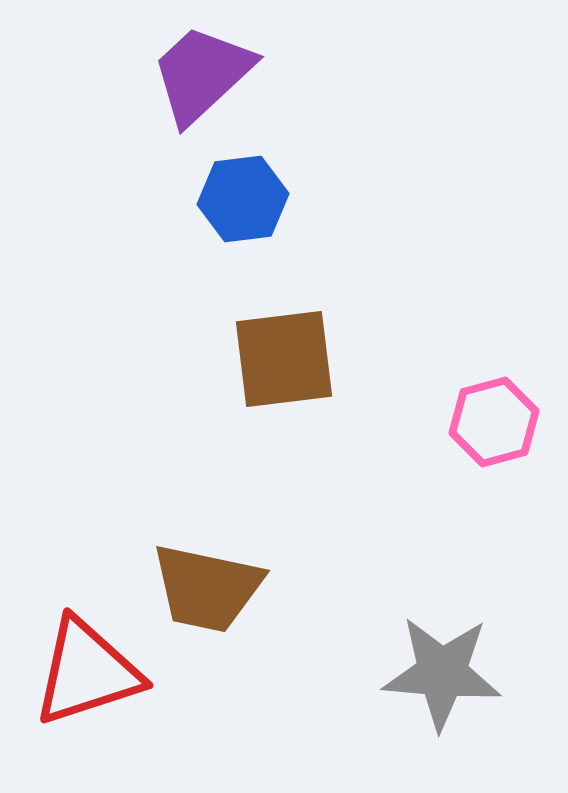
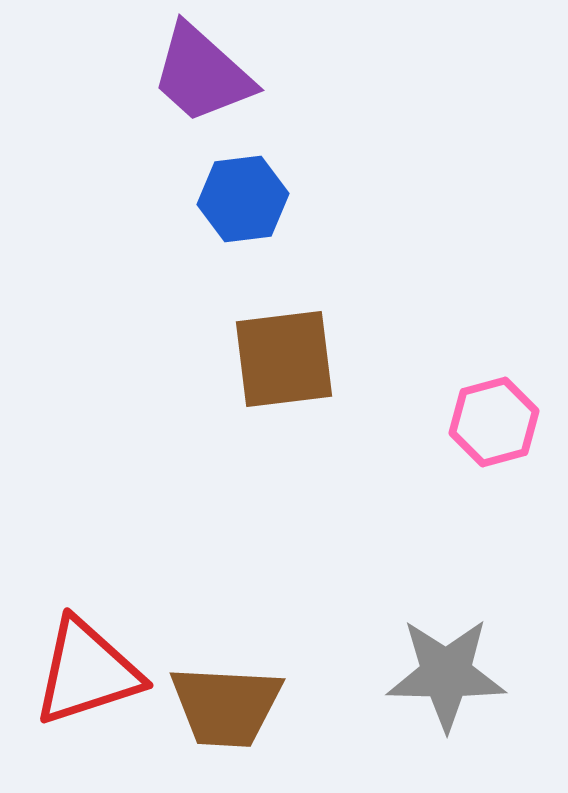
purple trapezoid: rotated 95 degrees counterclockwise
brown trapezoid: moved 19 px right, 118 px down; rotated 9 degrees counterclockwise
gray star: moved 4 px right, 1 px down; rotated 4 degrees counterclockwise
